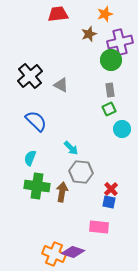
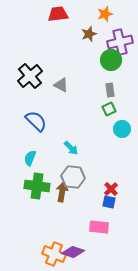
gray hexagon: moved 8 px left, 5 px down
